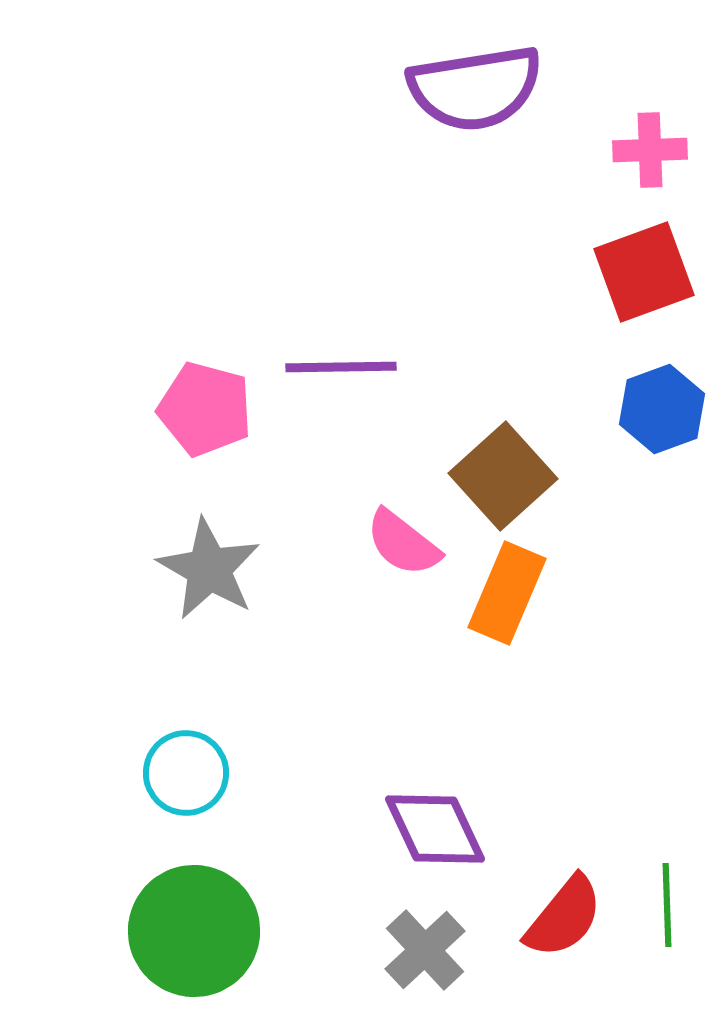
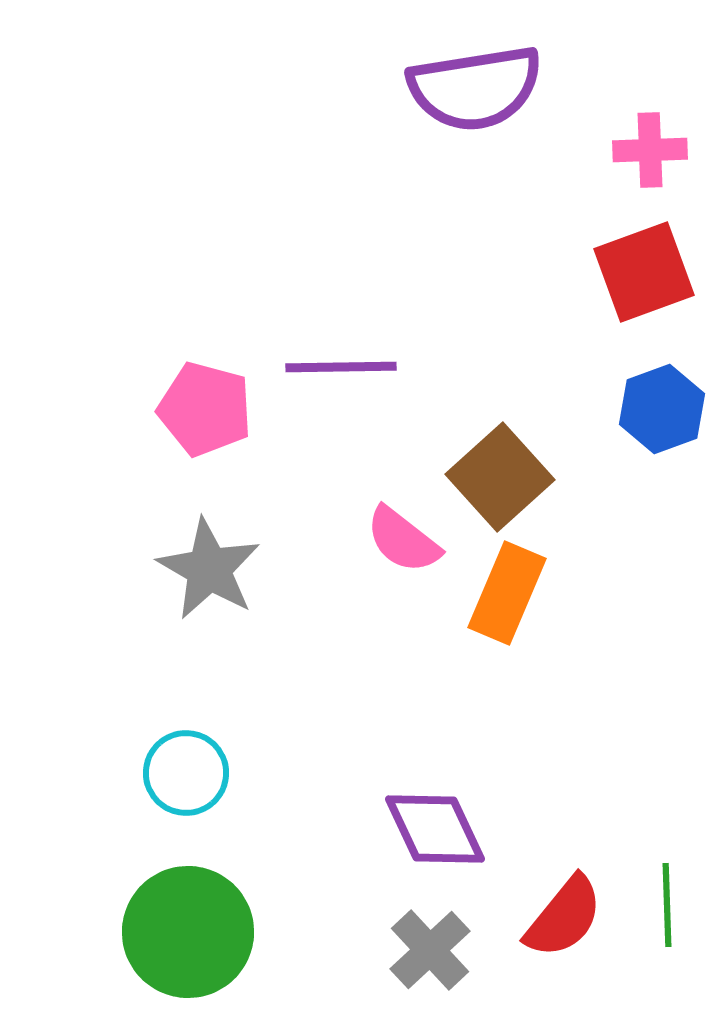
brown square: moved 3 px left, 1 px down
pink semicircle: moved 3 px up
green circle: moved 6 px left, 1 px down
gray cross: moved 5 px right
